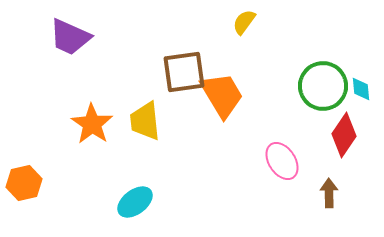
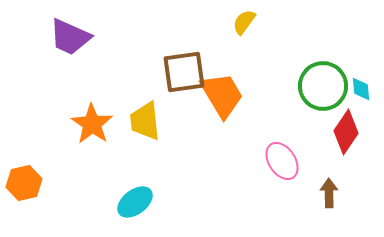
red diamond: moved 2 px right, 3 px up
